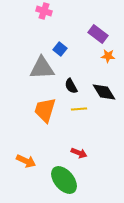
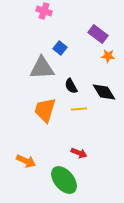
blue square: moved 1 px up
